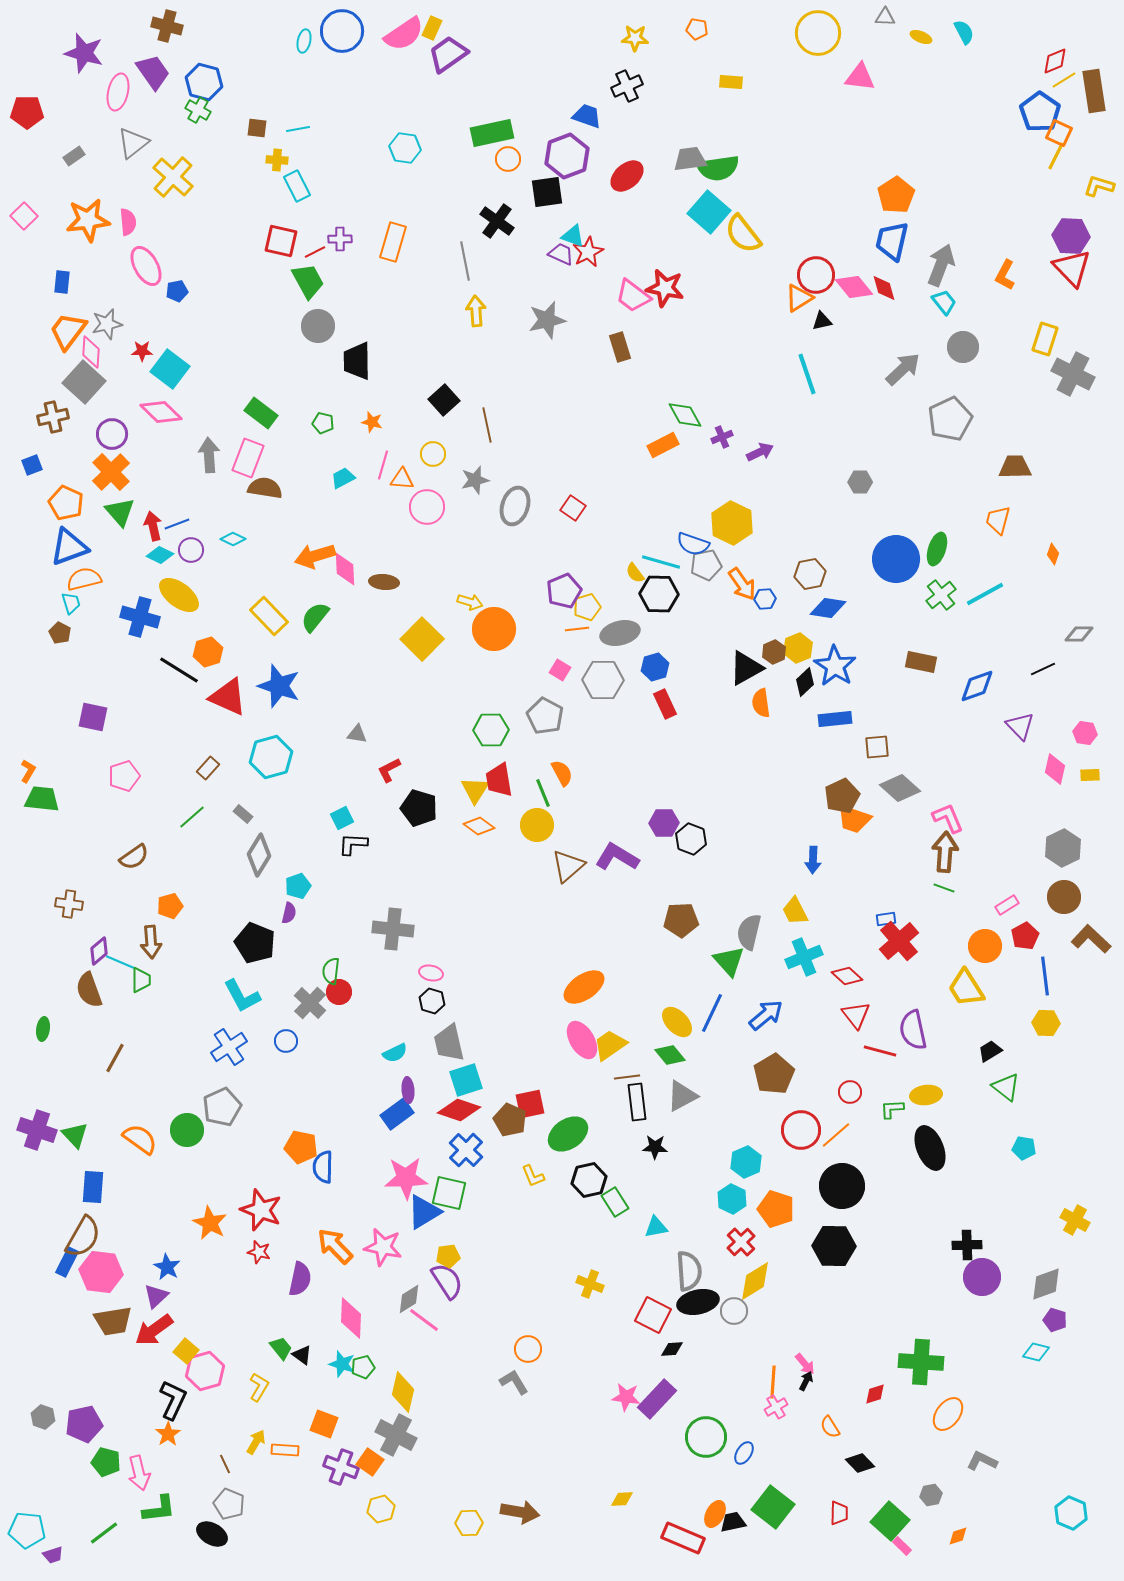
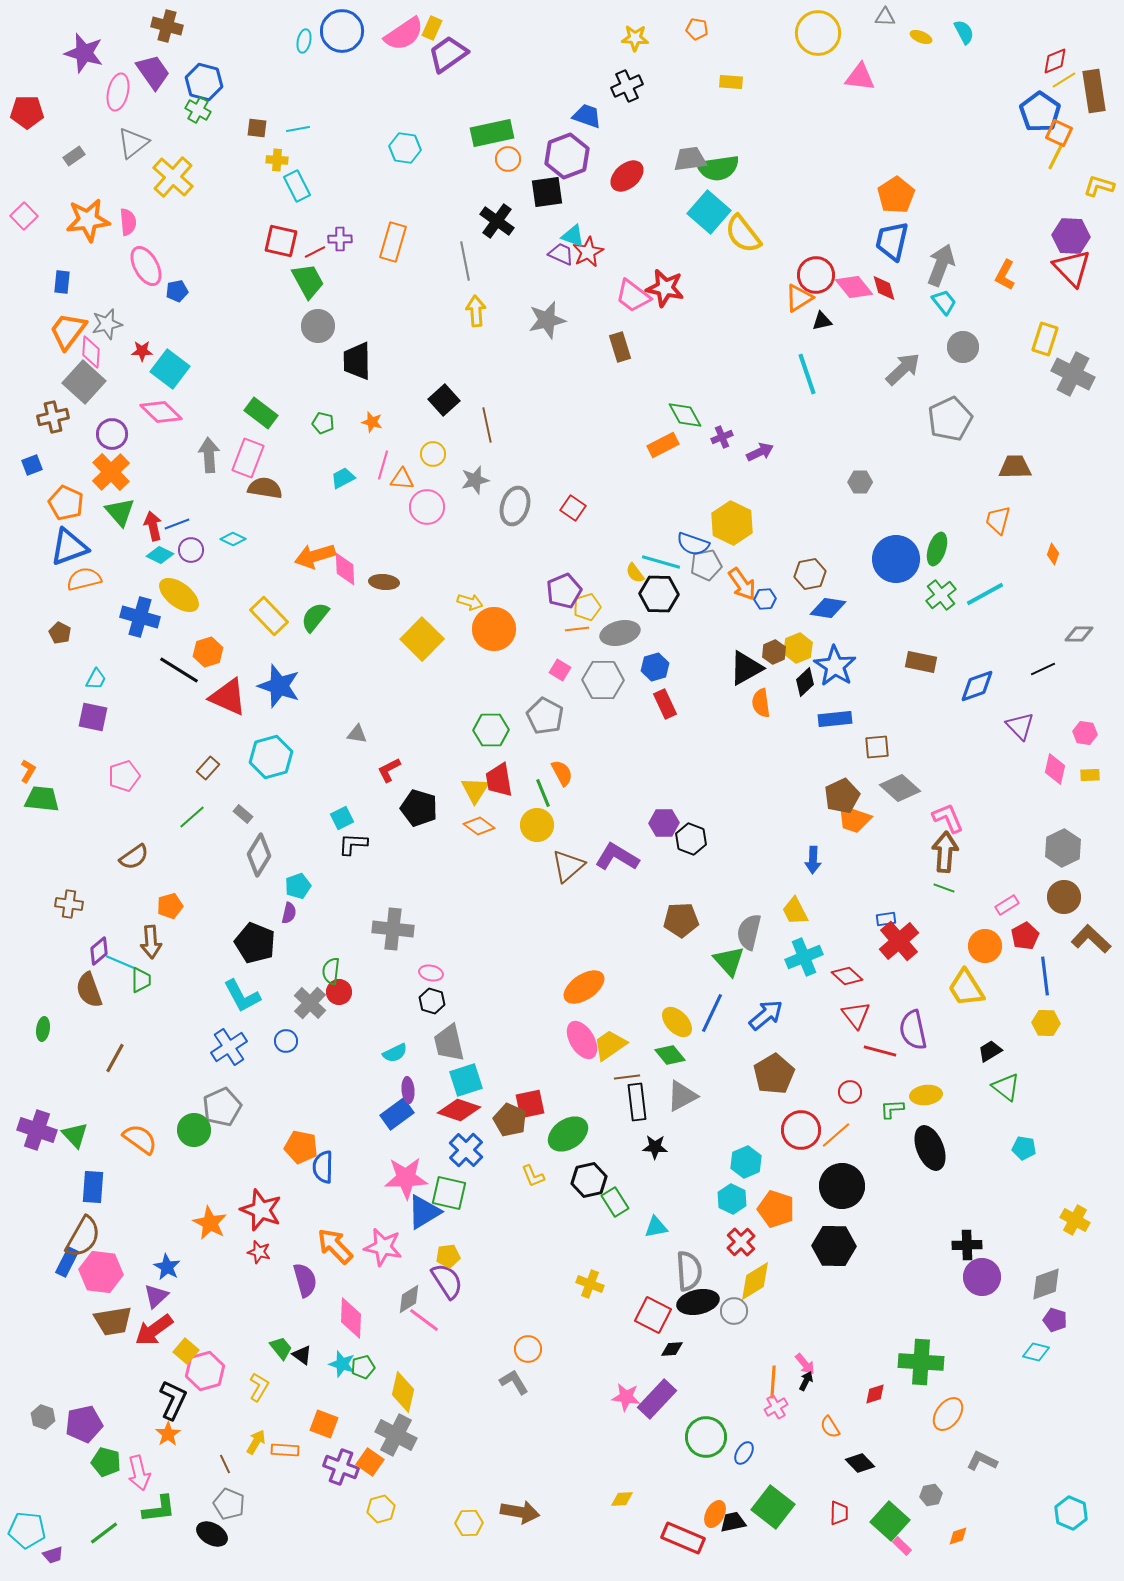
cyan trapezoid at (71, 603): moved 25 px right, 76 px down; rotated 45 degrees clockwise
green circle at (187, 1130): moved 7 px right
purple semicircle at (300, 1279): moved 5 px right, 1 px down; rotated 28 degrees counterclockwise
